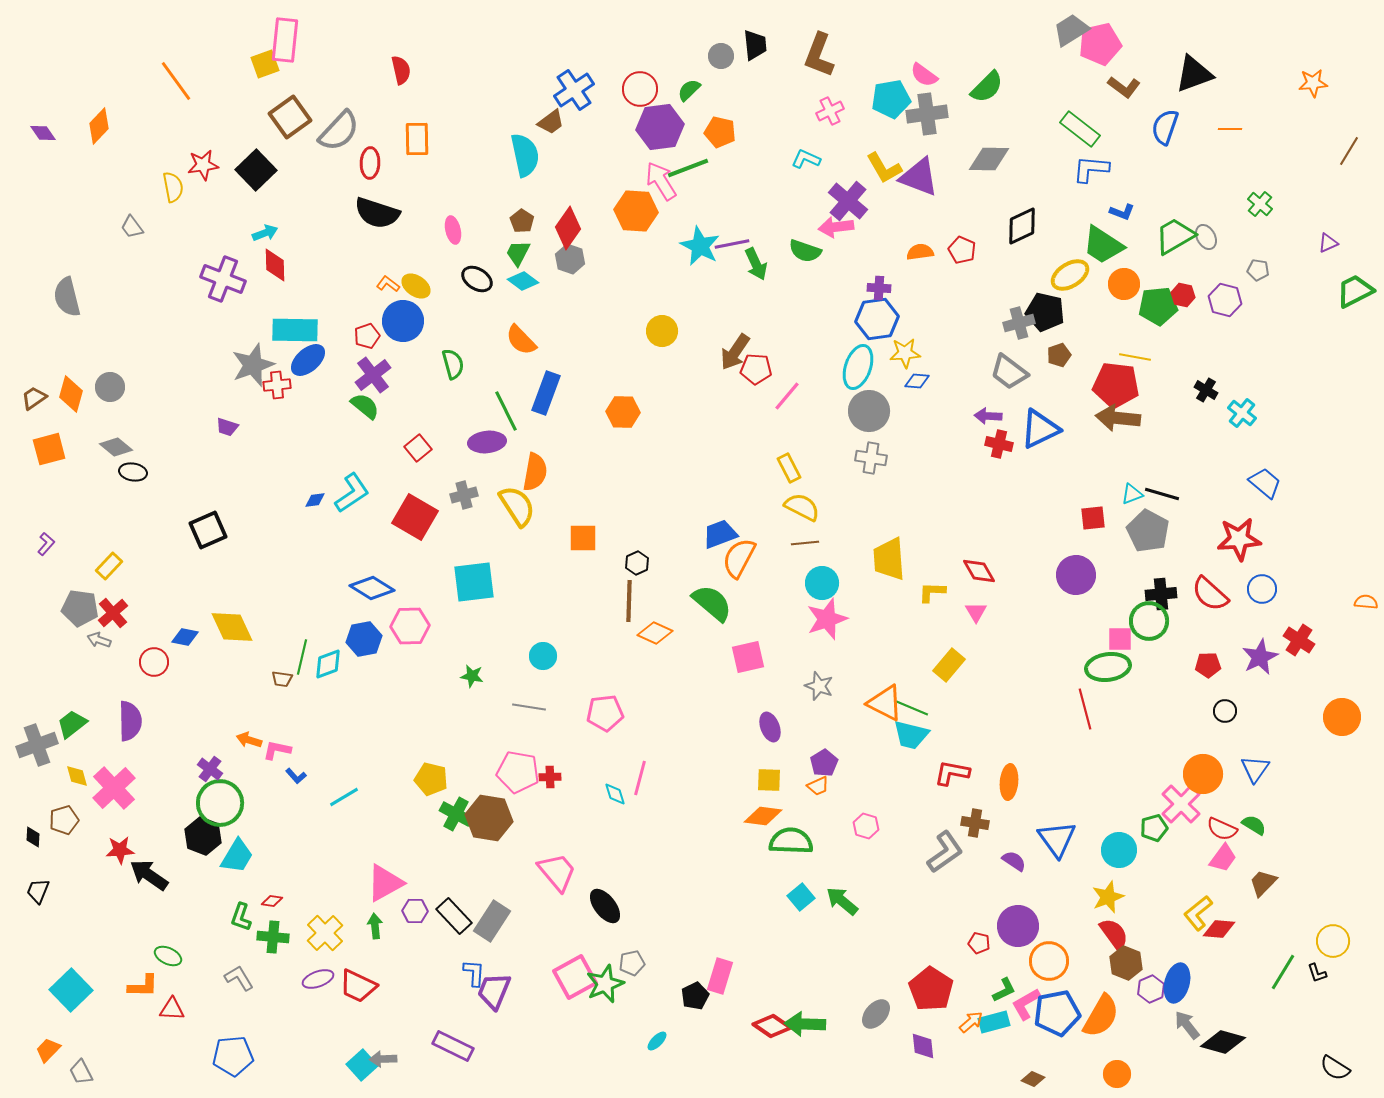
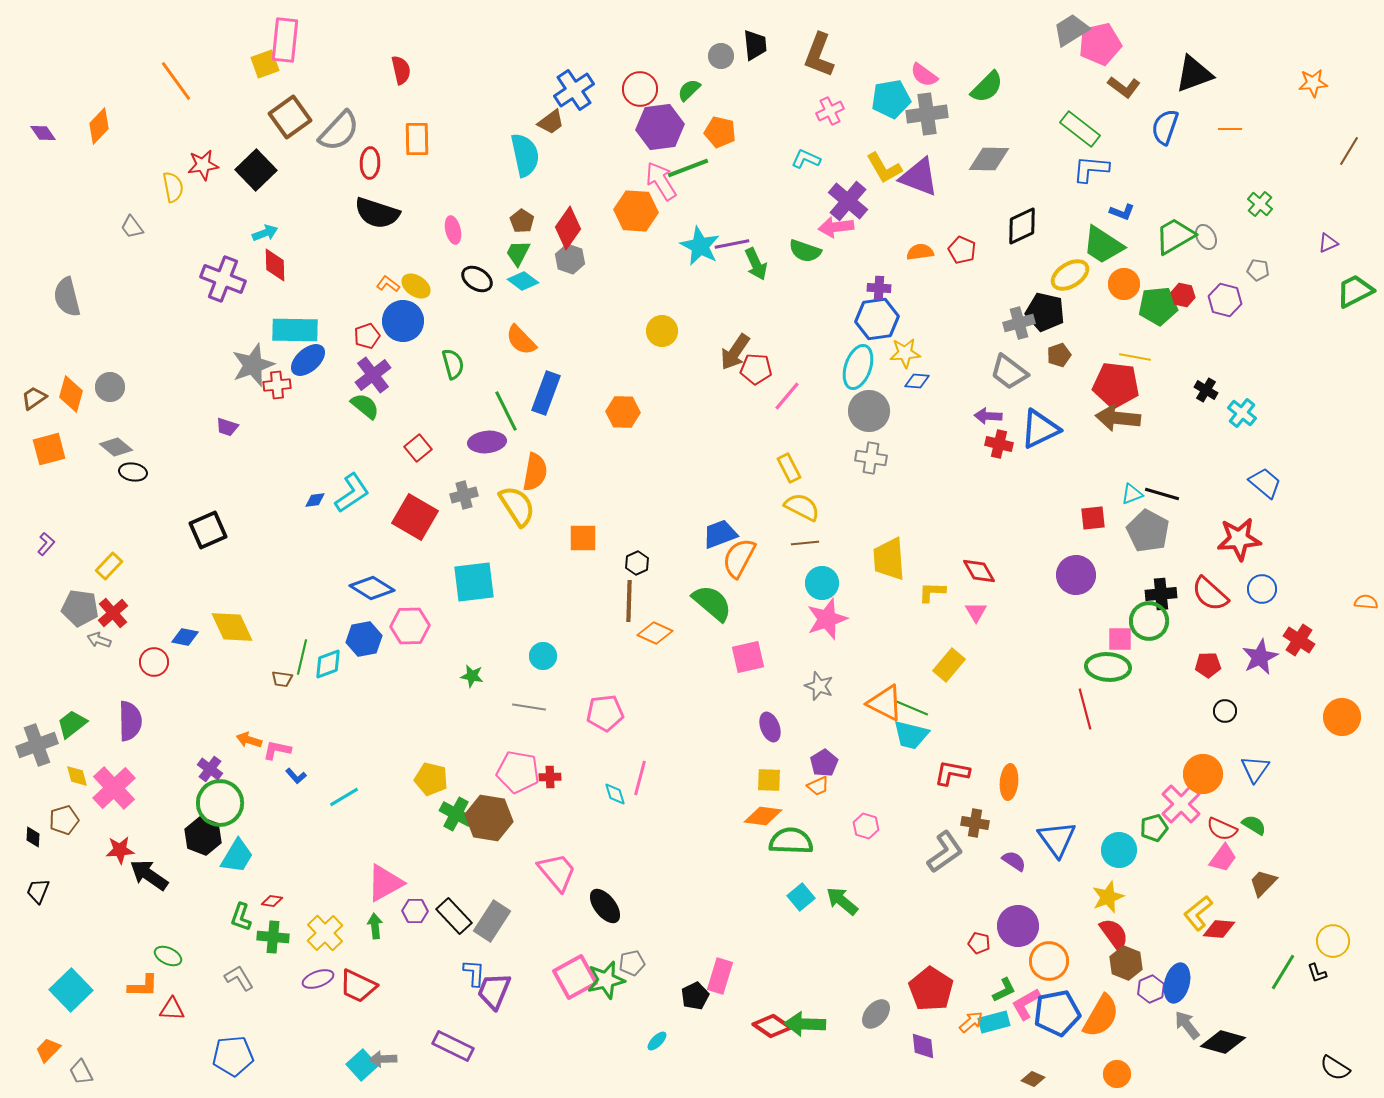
green ellipse at (1108, 667): rotated 12 degrees clockwise
green star at (605, 984): moved 1 px right, 4 px up; rotated 9 degrees clockwise
